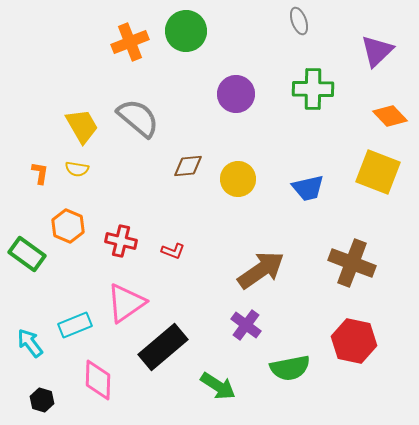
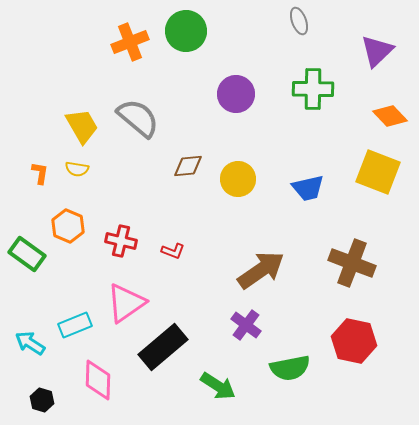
cyan arrow: rotated 20 degrees counterclockwise
